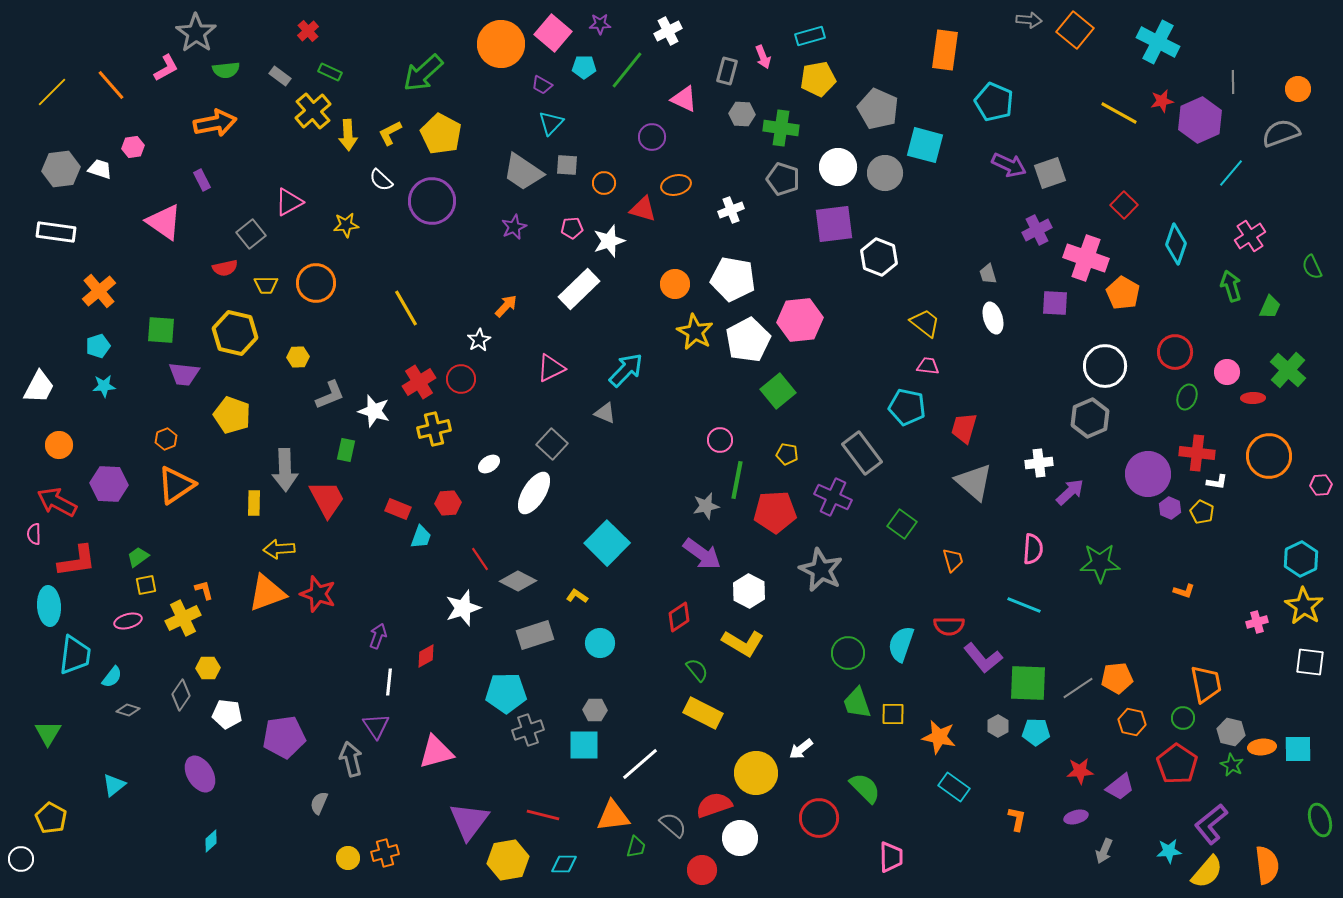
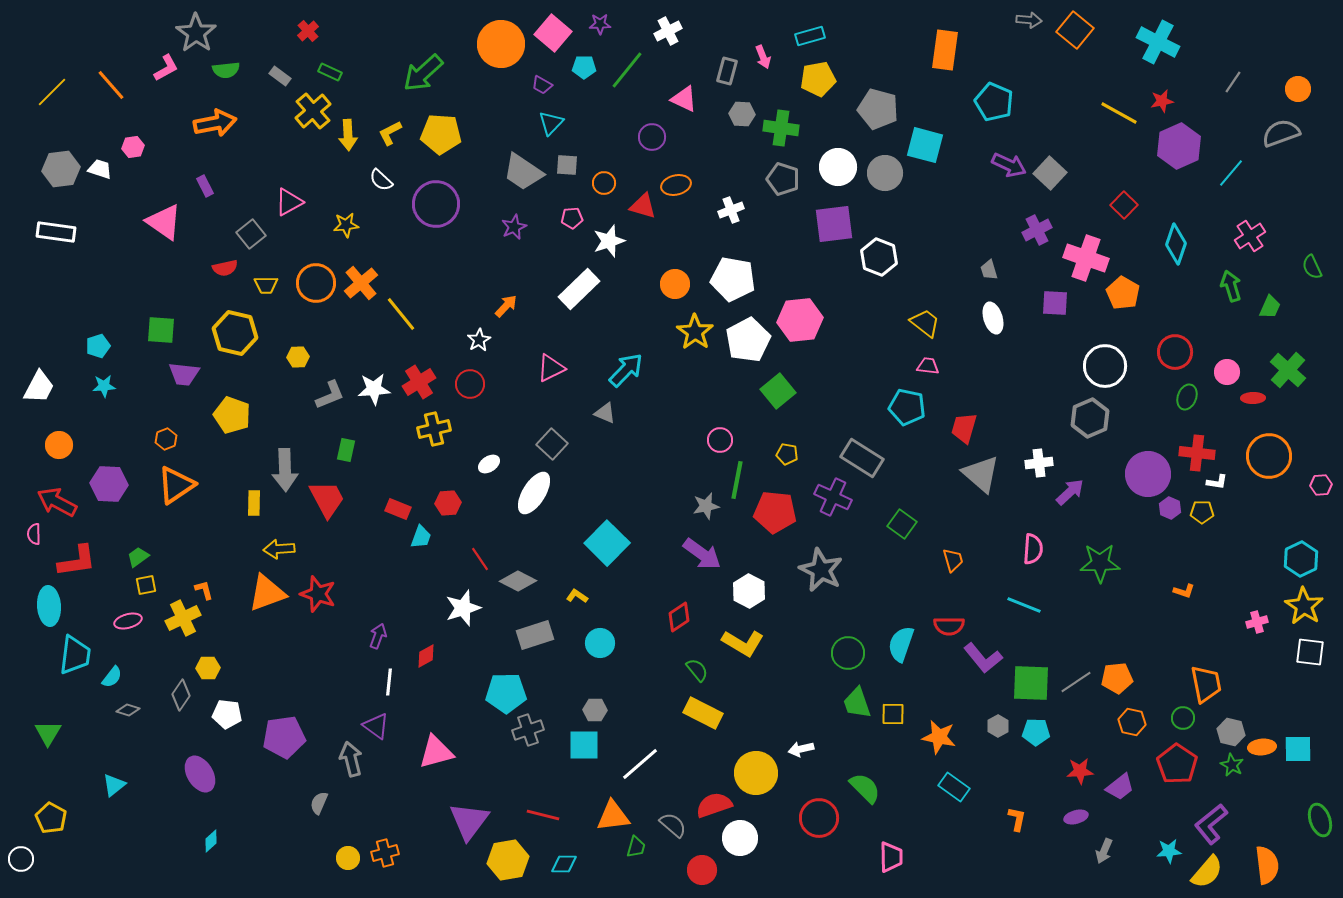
gray line at (1233, 82): rotated 35 degrees clockwise
gray pentagon at (878, 109): rotated 9 degrees counterclockwise
purple hexagon at (1200, 120): moved 21 px left, 26 px down
yellow pentagon at (441, 134): rotated 24 degrees counterclockwise
gray square at (1050, 173): rotated 28 degrees counterclockwise
purple rectangle at (202, 180): moved 3 px right, 6 px down
purple circle at (432, 201): moved 4 px right, 3 px down
red triangle at (643, 209): moved 3 px up
pink pentagon at (572, 228): moved 10 px up
gray trapezoid at (988, 274): moved 1 px right, 4 px up
orange cross at (99, 291): moved 262 px right, 8 px up
yellow line at (406, 308): moved 5 px left, 6 px down; rotated 9 degrees counterclockwise
yellow star at (695, 332): rotated 6 degrees clockwise
red circle at (461, 379): moved 9 px right, 5 px down
white star at (374, 411): moved 22 px up; rotated 20 degrees counterclockwise
gray rectangle at (862, 453): moved 5 px down; rotated 21 degrees counterclockwise
gray triangle at (974, 482): moved 7 px right, 8 px up
red pentagon at (775, 512): rotated 9 degrees clockwise
yellow pentagon at (1202, 512): rotated 25 degrees counterclockwise
white square at (1310, 662): moved 10 px up
green square at (1028, 683): moved 3 px right
gray line at (1078, 688): moved 2 px left, 6 px up
purple triangle at (376, 726): rotated 20 degrees counterclockwise
white arrow at (801, 749): rotated 25 degrees clockwise
